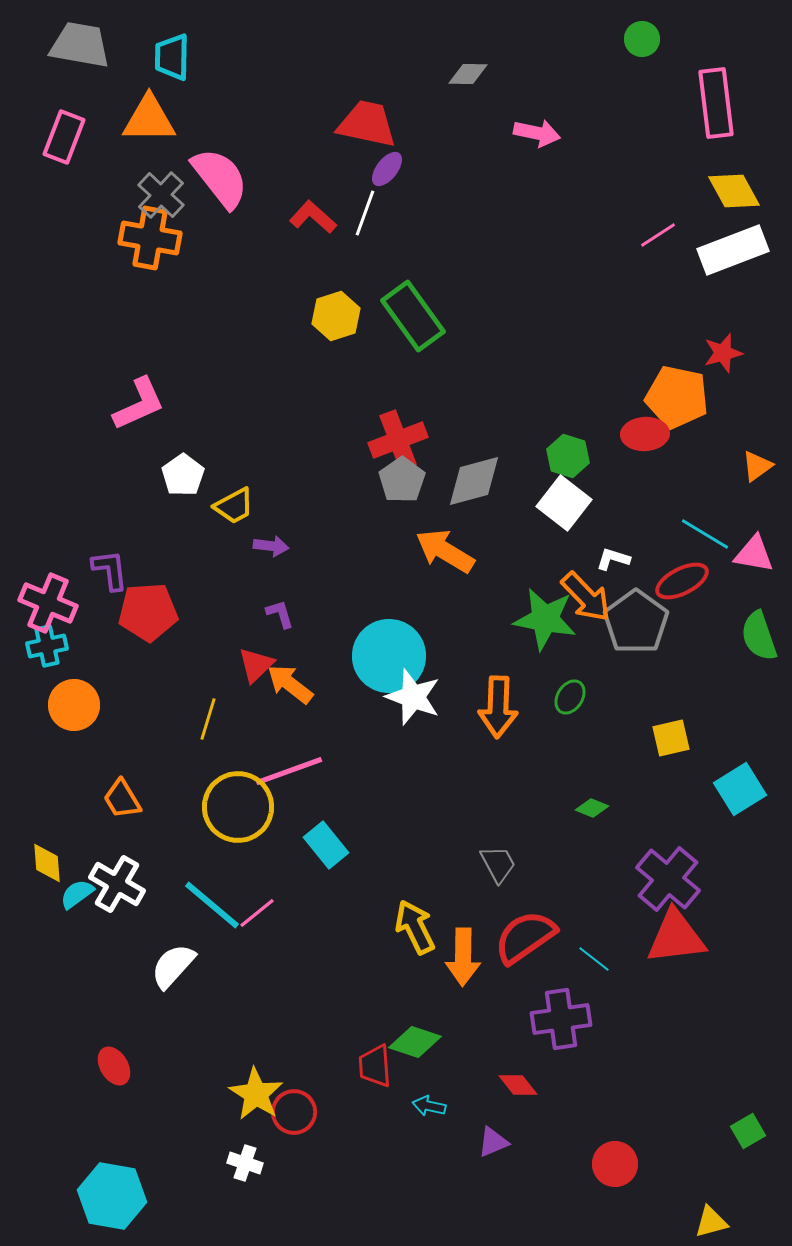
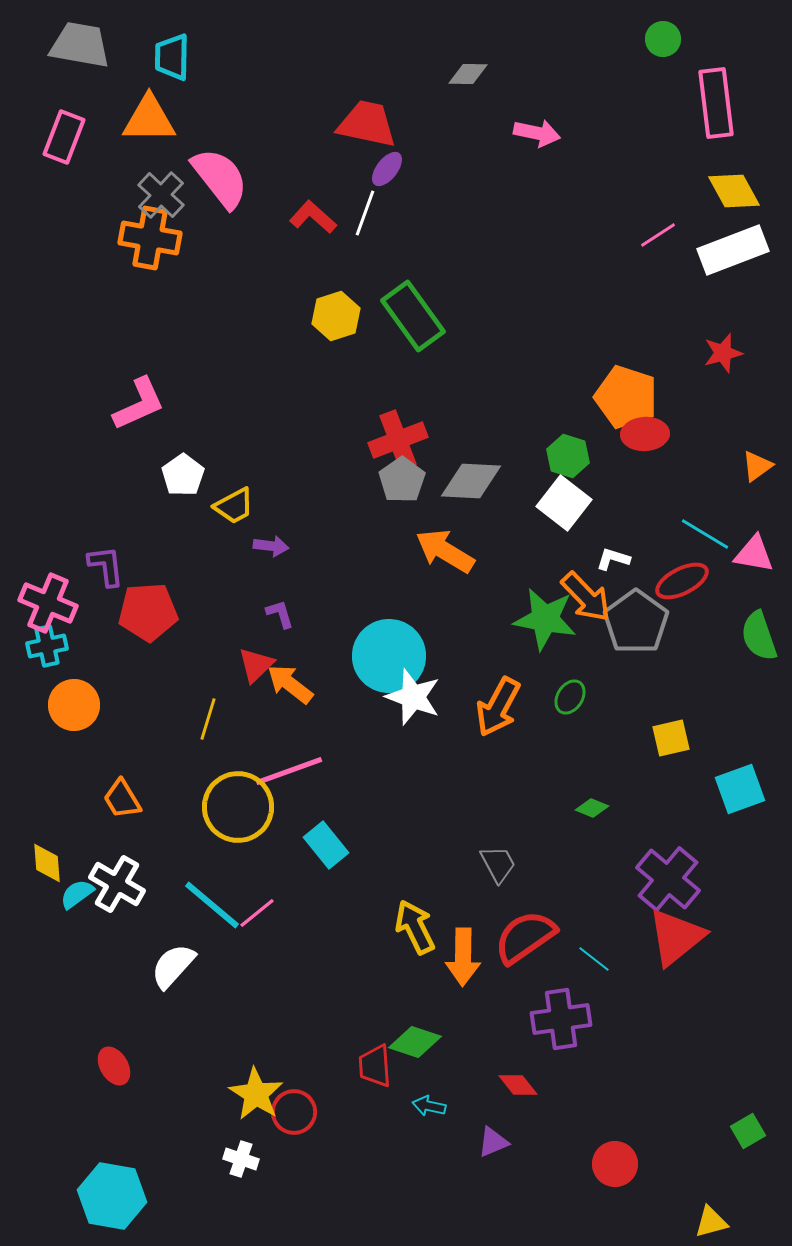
green circle at (642, 39): moved 21 px right
orange pentagon at (677, 397): moved 51 px left; rotated 6 degrees clockwise
gray diamond at (474, 481): moved 3 px left; rotated 18 degrees clockwise
purple L-shape at (110, 570): moved 4 px left, 4 px up
orange arrow at (498, 707): rotated 26 degrees clockwise
cyan square at (740, 789): rotated 12 degrees clockwise
red triangle at (676, 937): rotated 32 degrees counterclockwise
white cross at (245, 1163): moved 4 px left, 4 px up
